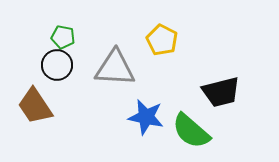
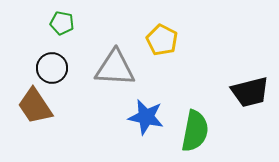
green pentagon: moved 1 px left, 14 px up
black circle: moved 5 px left, 3 px down
black trapezoid: moved 29 px right
green semicircle: moved 4 px right; rotated 120 degrees counterclockwise
